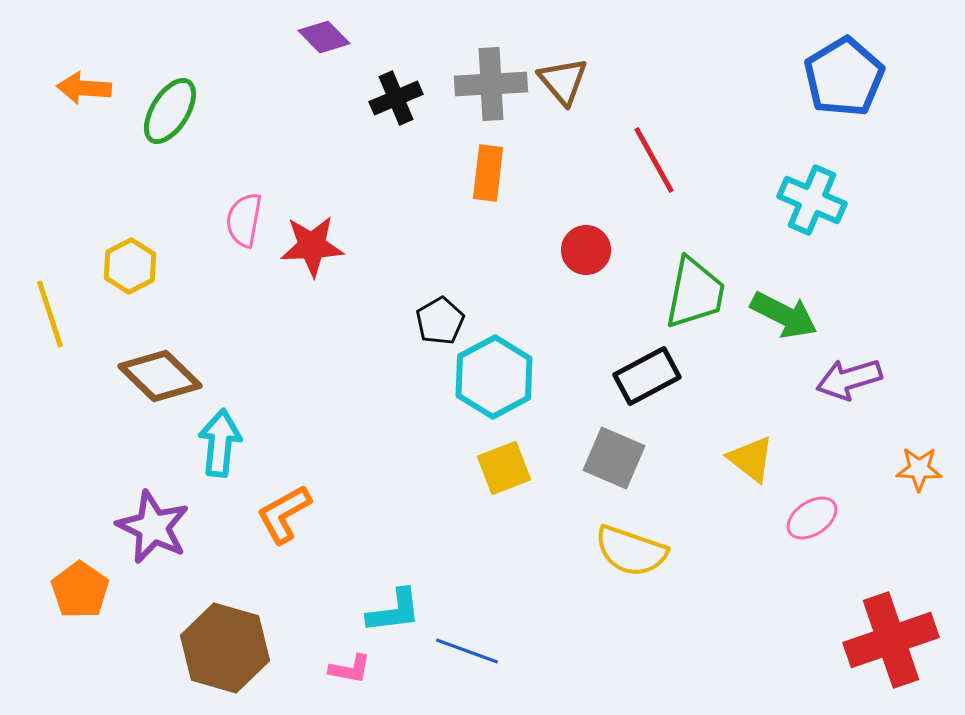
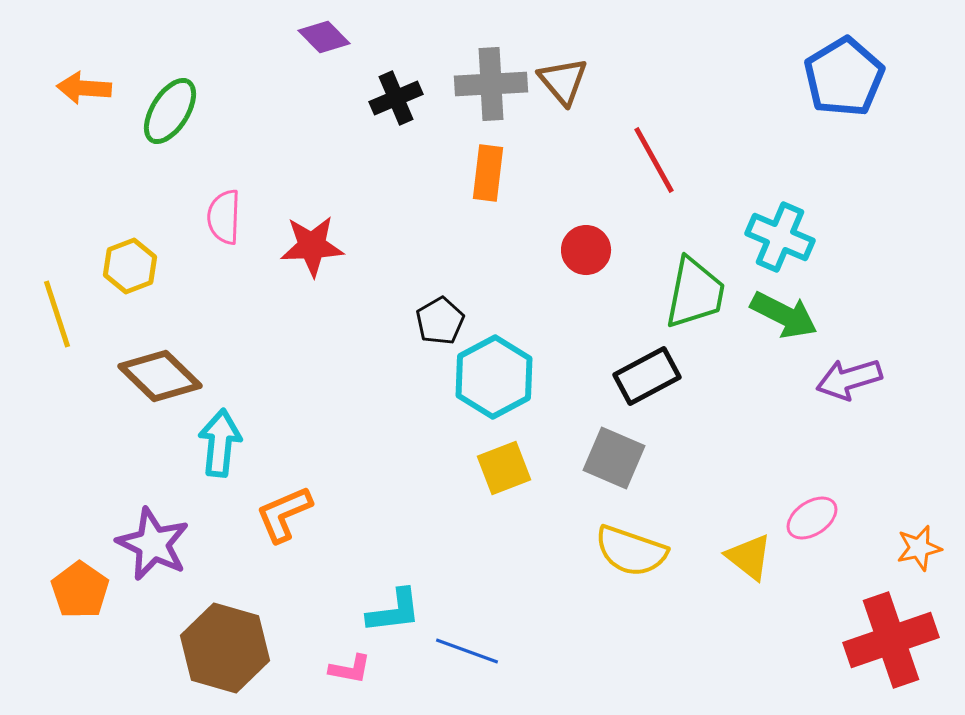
cyan cross: moved 32 px left, 37 px down
pink semicircle: moved 20 px left, 3 px up; rotated 8 degrees counterclockwise
yellow hexagon: rotated 6 degrees clockwise
yellow line: moved 7 px right
yellow triangle: moved 2 px left, 98 px down
orange star: moved 79 px down; rotated 15 degrees counterclockwise
orange L-shape: rotated 6 degrees clockwise
purple star: moved 17 px down
